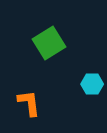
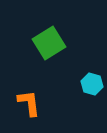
cyan hexagon: rotated 15 degrees clockwise
